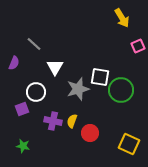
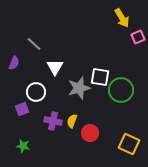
pink square: moved 9 px up
gray star: moved 1 px right, 1 px up
